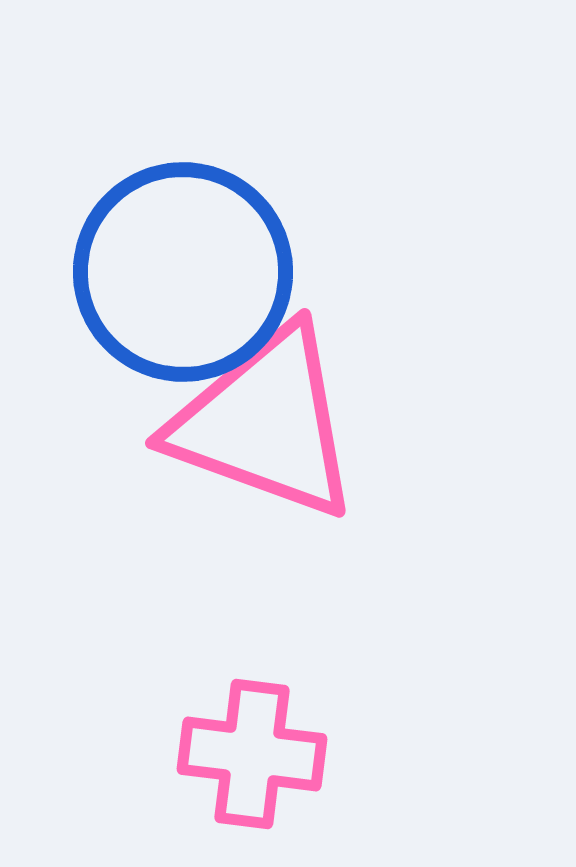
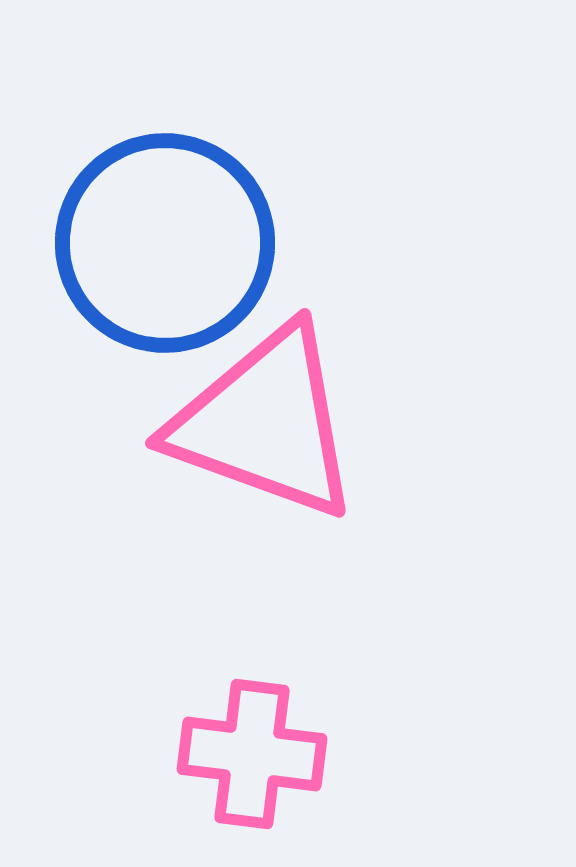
blue circle: moved 18 px left, 29 px up
